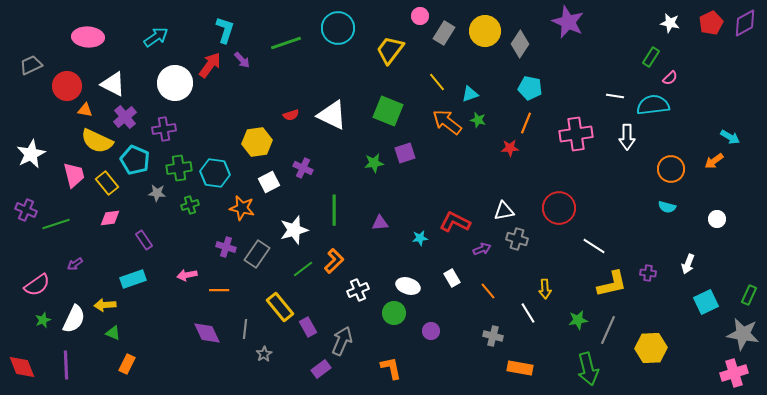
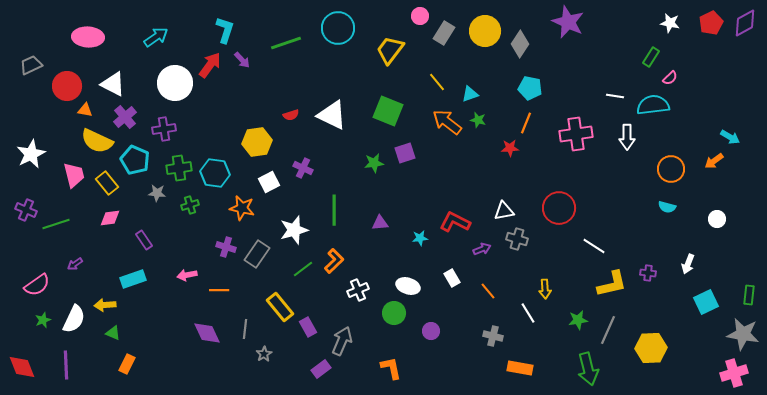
green rectangle at (749, 295): rotated 18 degrees counterclockwise
